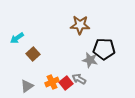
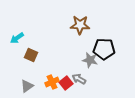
brown square: moved 2 px left, 1 px down; rotated 24 degrees counterclockwise
